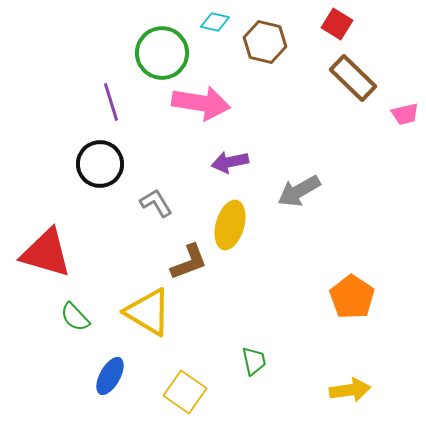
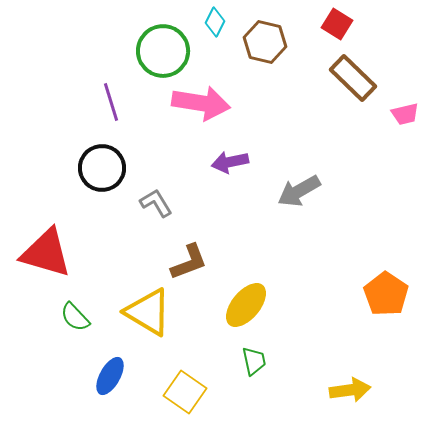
cyan diamond: rotated 76 degrees counterclockwise
green circle: moved 1 px right, 2 px up
black circle: moved 2 px right, 4 px down
yellow ellipse: moved 16 px right, 80 px down; rotated 24 degrees clockwise
orange pentagon: moved 34 px right, 3 px up
